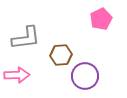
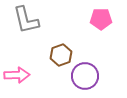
pink pentagon: rotated 25 degrees clockwise
gray L-shape: moved 18 px up; rotated 84 degrees clockwise
brown hexagon: rotated 15 degrees counterclockwise
